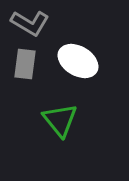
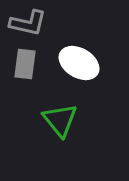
gray L-shape: moved 2 px left; rotated 18 degrees counterclockwise
white ellipse: moved 1 px right, 2 px down
